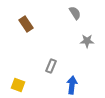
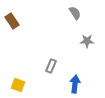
brown rectangle: moved 14 px left, 3 px up
blue arrow: moved 3 px right, 1 px up
